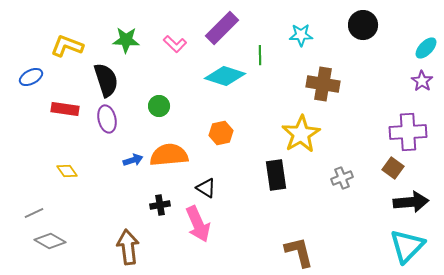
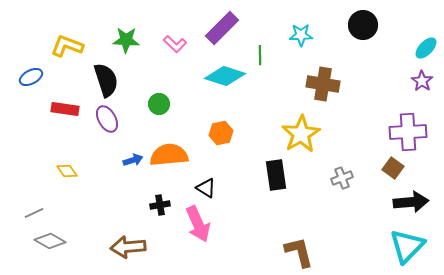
green circle: moved 2 px up
purple ellipse: rotated 16 degrees counterclockwise
brown arrow: rotated 88 degrees counterclockwise
